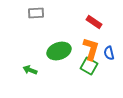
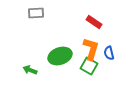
green ellipse: moved 1 px right, 5 px down
